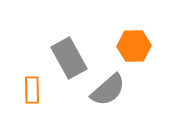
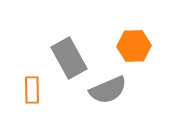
gray semicircle: rotated 18 degrees clockwise
